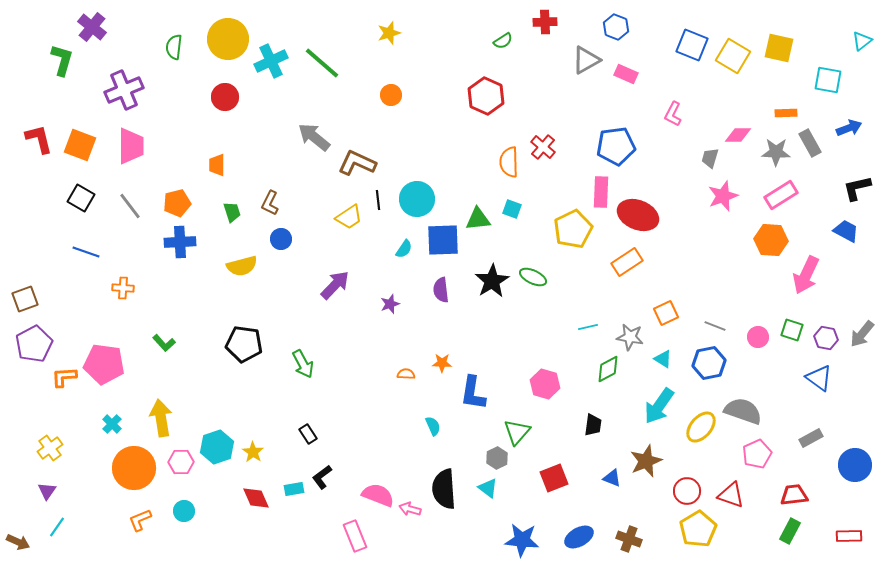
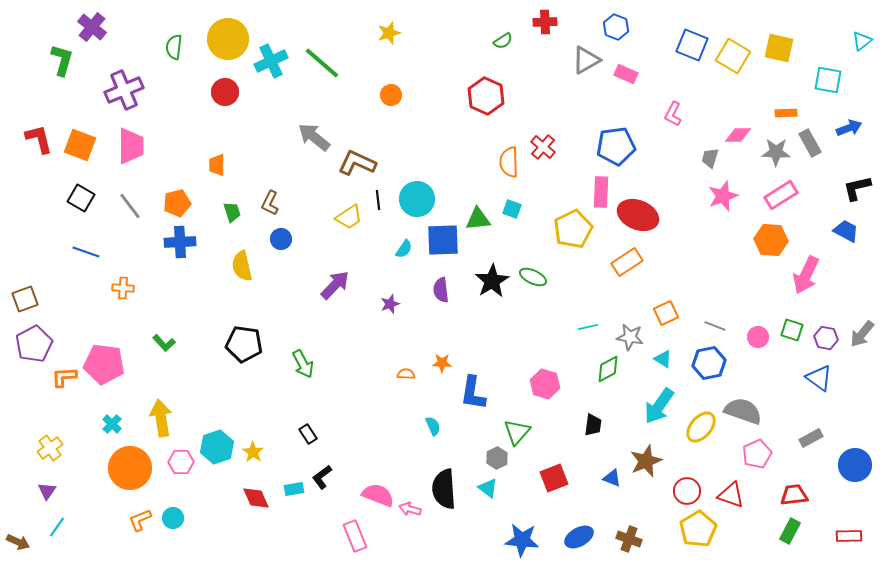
red circle at (225, 97): moved 5 px up
yellow semicircle at (242, 266): rotated 92 degrees clockwise
orange circle at (134, 468): moved 4 px left
cyan circle at (184, 511): moved 11 px left, 7 px down
